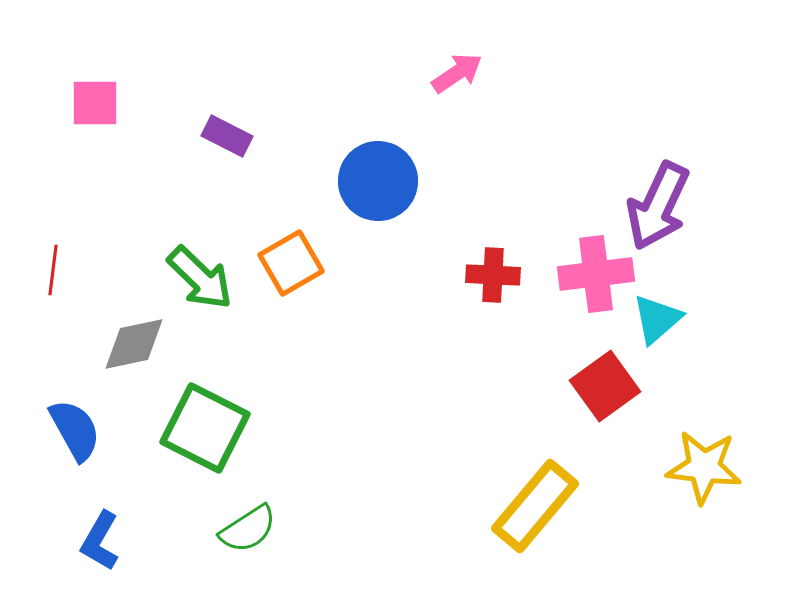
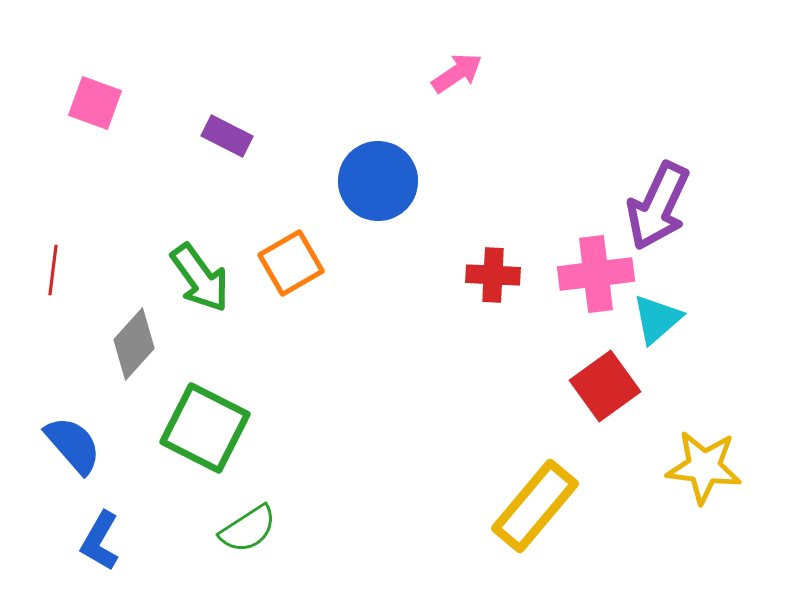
pink square: rotated 20 degrees clockwise
green arrow: rotated 10 degrees clockwise
gray diamond: rotated 36 degrees counterclockwise
blue semicircle: moved 2 px left, 15 px down; rotated 12 degrees counterclockwise
